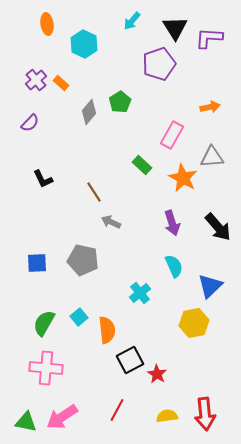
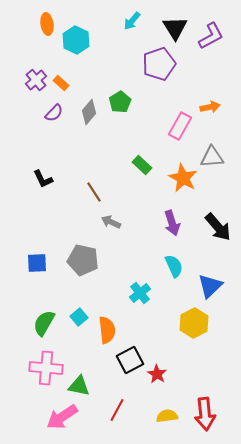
purple L-shape: moved 2 px right, 2 px up; rotated 148 degrees clockwise
cyan hexagon: moved 8 px left, 4 px up
purple semicircle: moved 24 px right, 10 px up
pink rectangle: moved 8 px right, 9 px up
yellow hexagon: rotated 16 degrees counterclockwise
green triangle: moved 53 px right, 36 px up
